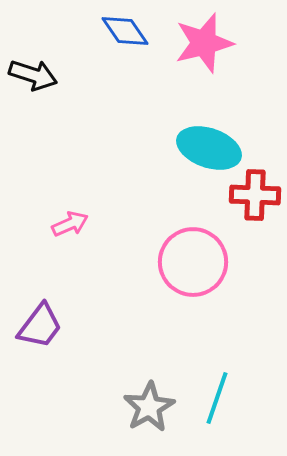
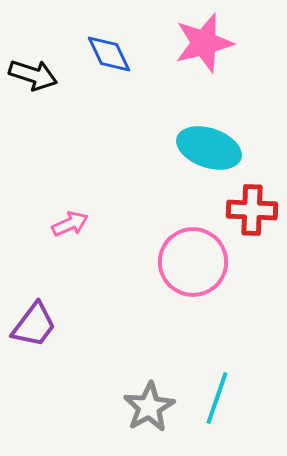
blue diamond: moved 16 px left, 23 px down; rotated 9 degrees clockwise
red cross: moved 3 px left, 15 px down
purple trapezoid: moved 6 px left, 1 px up
